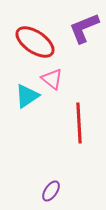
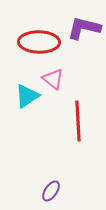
purple L-shape: rotated 36 degrees clockwise
red ellipse: moved 4 px right; rotated 33 degrees counterclockwise
pink triangle: moved 1 px right
red line: moved 1 px left, 2 px up
